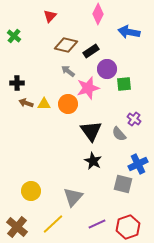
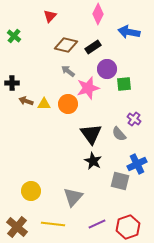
black rectangle: moved 2 px right, 4 px up
black cross: moved 5 px left
brown arrow: moved 2 px up
black triangle: moved 3 px down
blue cross: moved 1 px left
gray square: moved 3 px left, 3 px up
yellow line: rotated 50 degrees clockwise
